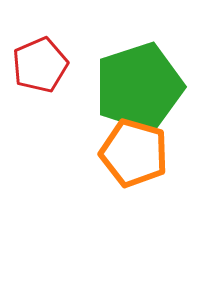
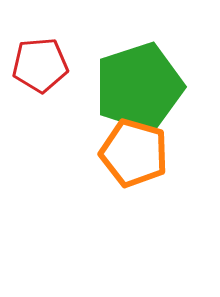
red pentagon: rotated 18 degrees clockwise
